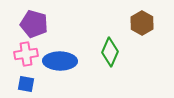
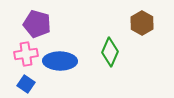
purple pentagon: moved 3 px right
blue square: rotated 24 degrees clockwise
